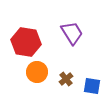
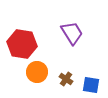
red hexagon: moved 4 px left, 2 px down
brown cross: rotated 16 degrees counterclockwise
blue square: moved 1 px left, 1 px up
